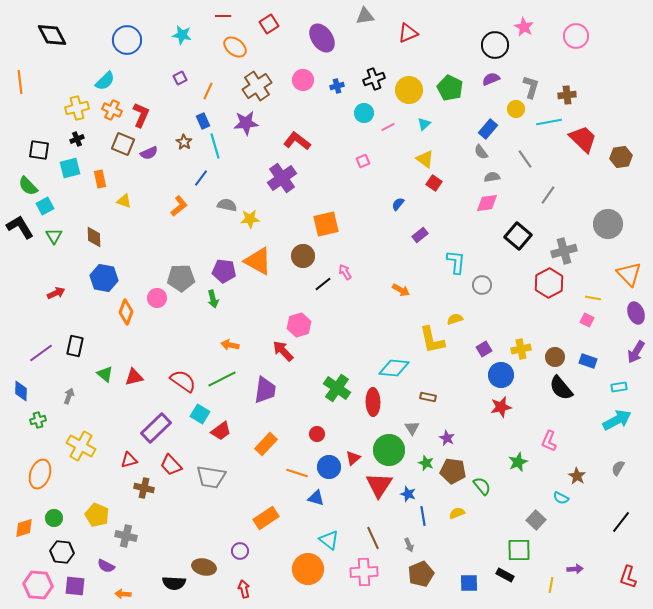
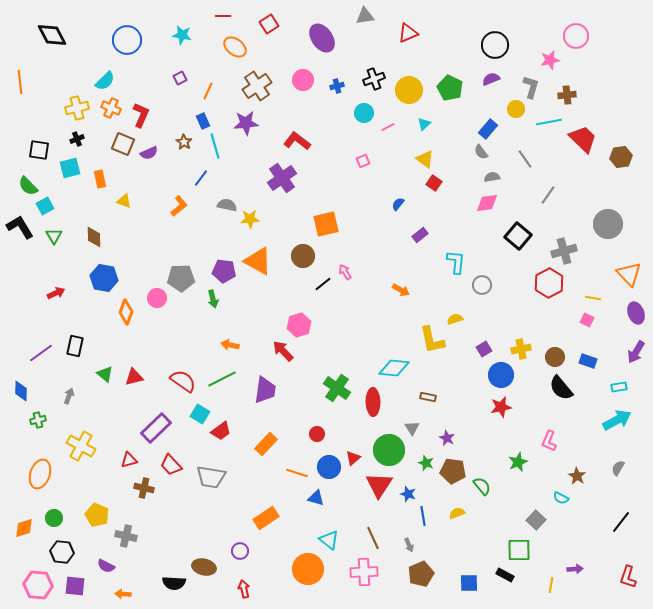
pink star at (524, 27): moved 26 px right, 33 px down; rotated 30 degrees clockwise
orange cross at (112, 110): moved 1 px left, 2 px up
